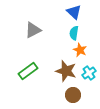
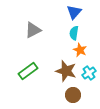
blue triangle: rotated 28 degrees clockwise
